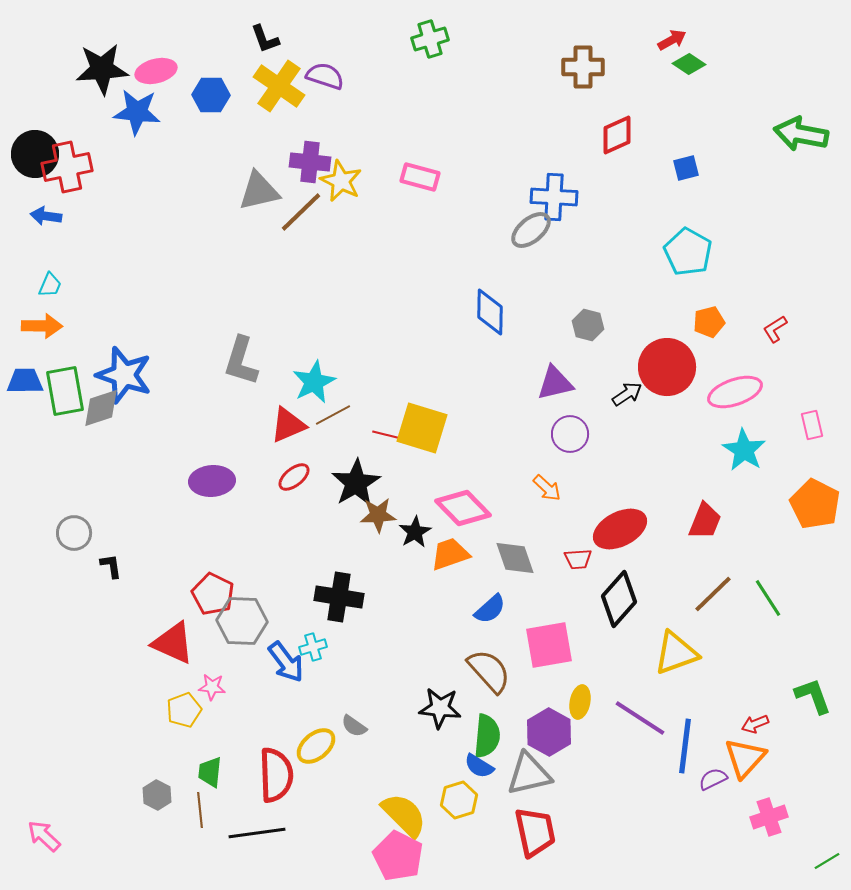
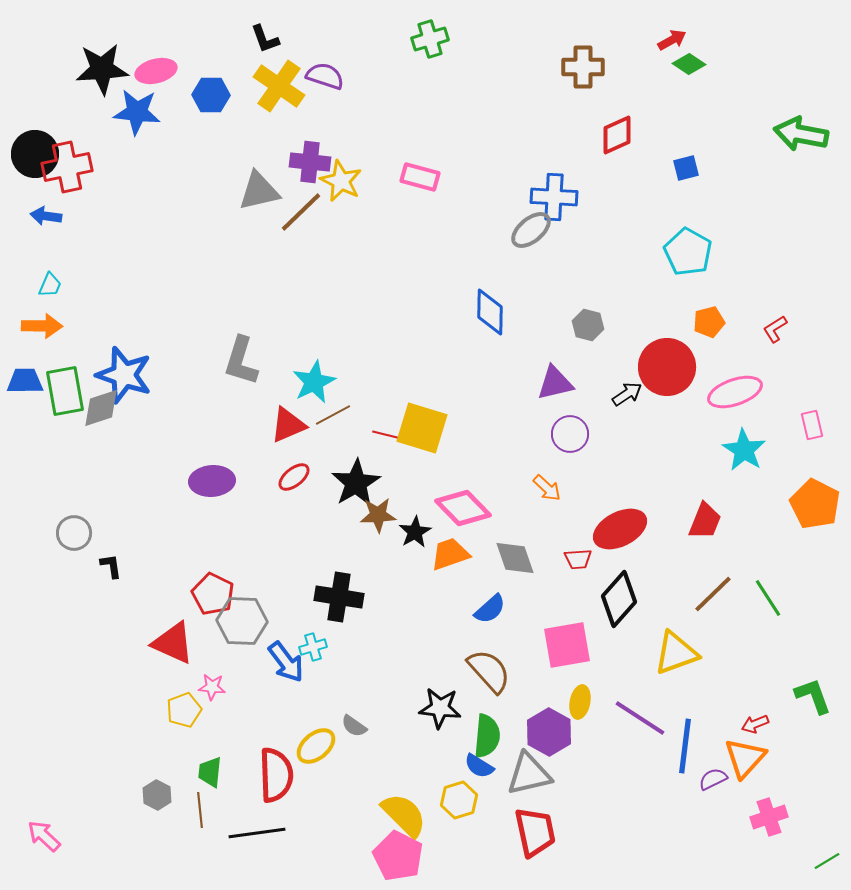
pink square at (549, 645): moved 18 px right
